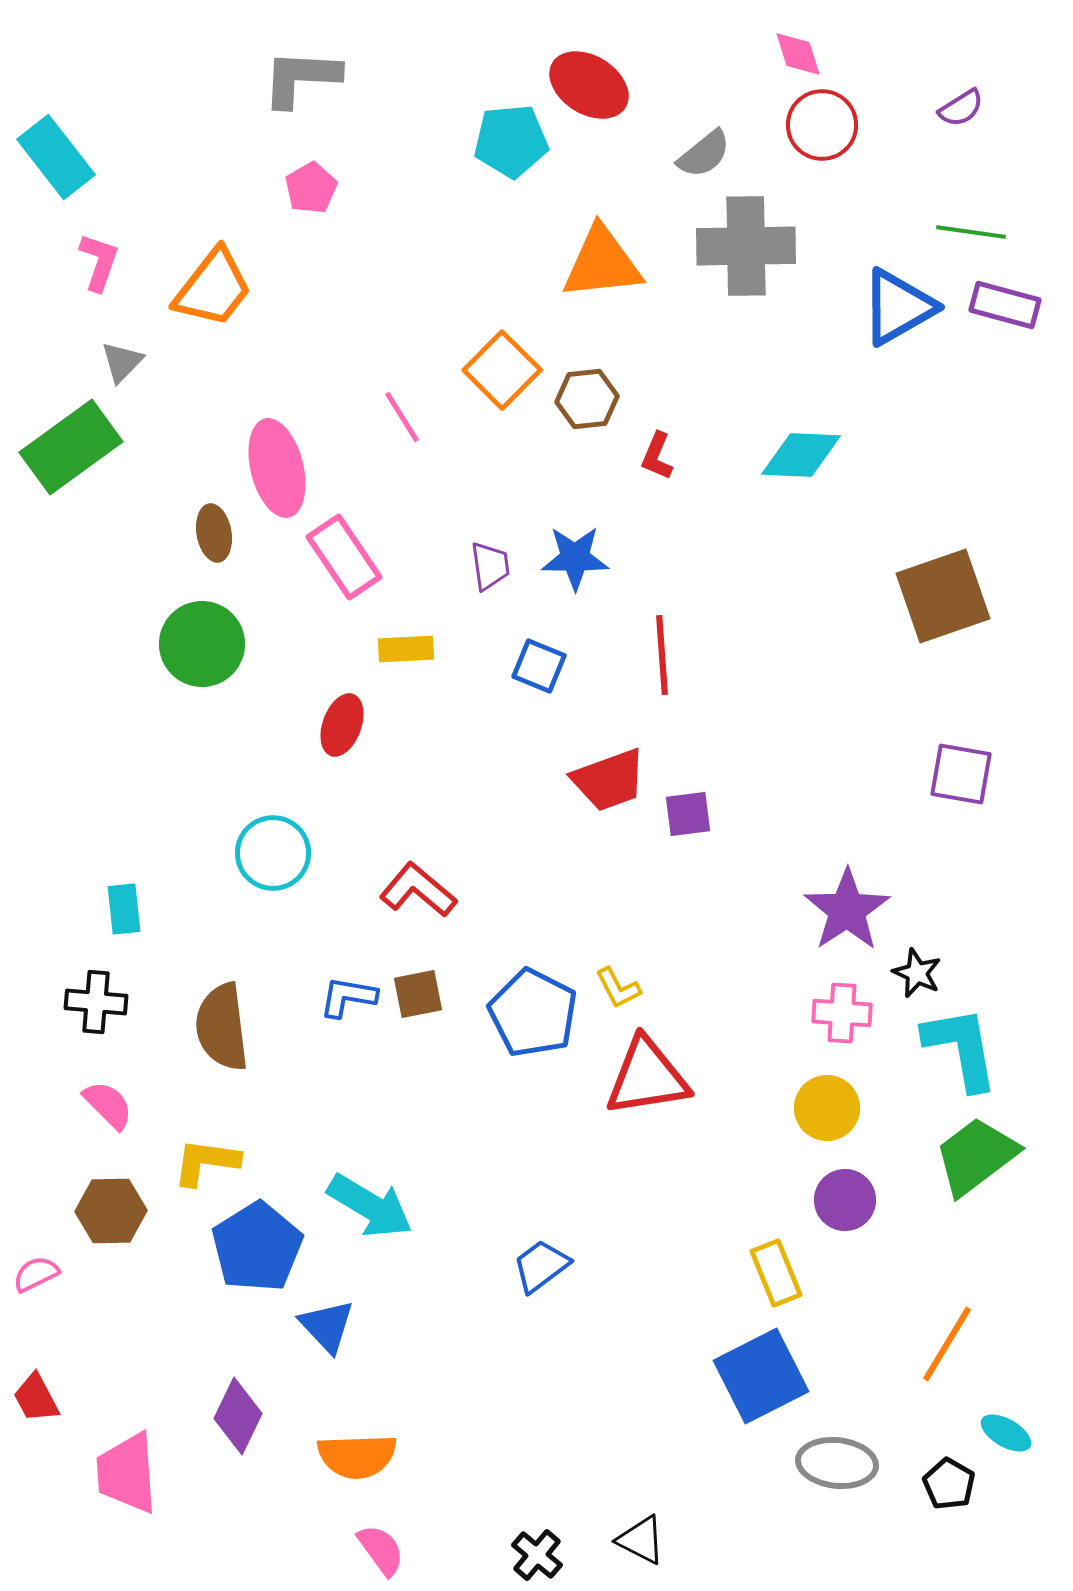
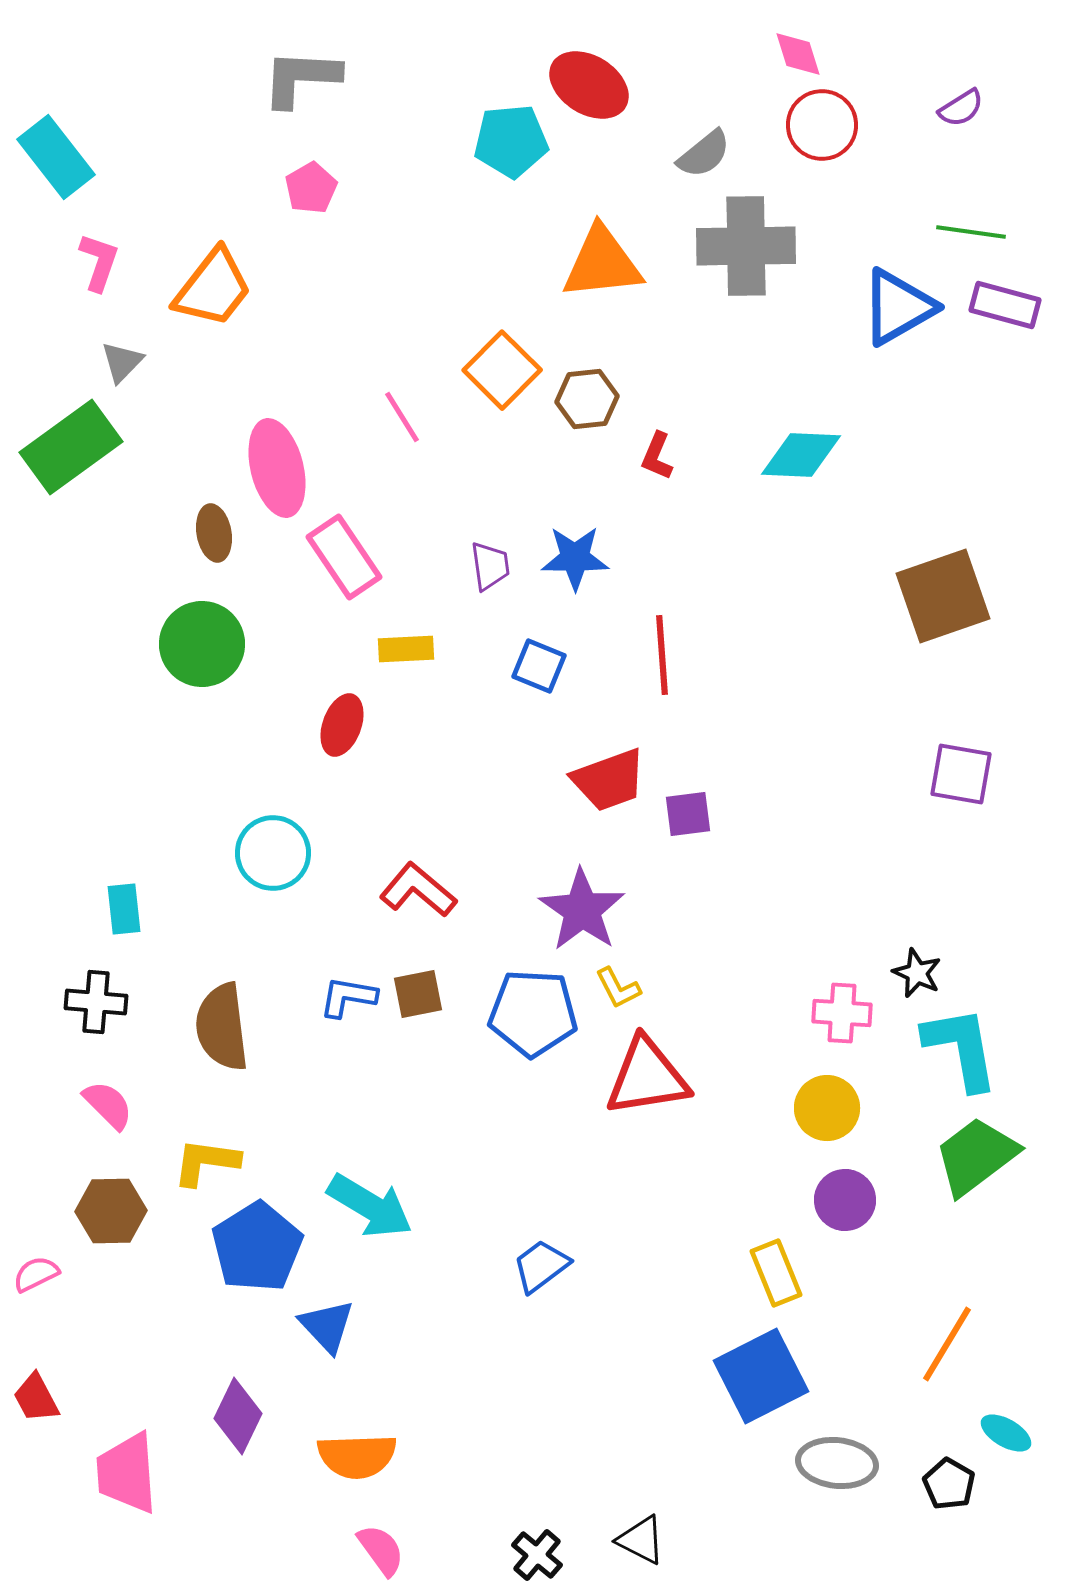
purple star at (847, 910): moved 265 px left; rotated 4 degrees counterclockwise
blue pentagon at (533, 1013): rotated 24 degrees counterclockwise
